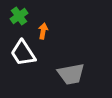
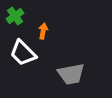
green cross: moved 4 px left
white trapezoid: rotated 12 degrees counterclockwise
